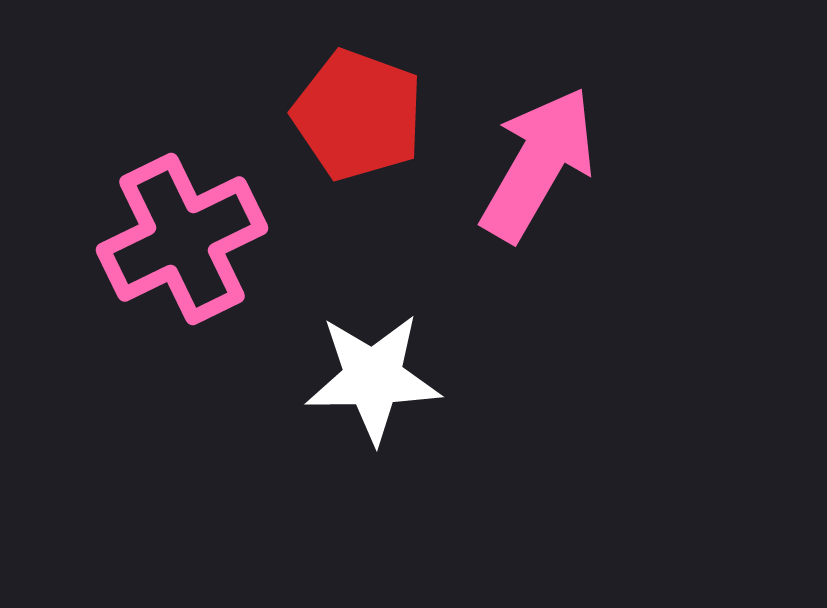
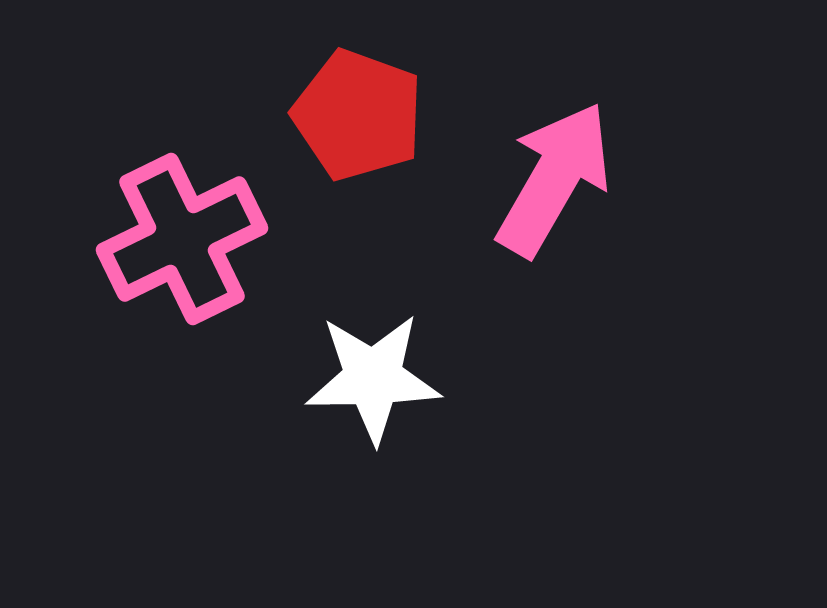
pink arrow: moved 16 px right, 15 px down
